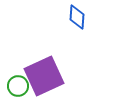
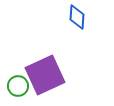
purple square: moved 1 px right, 1 px up
